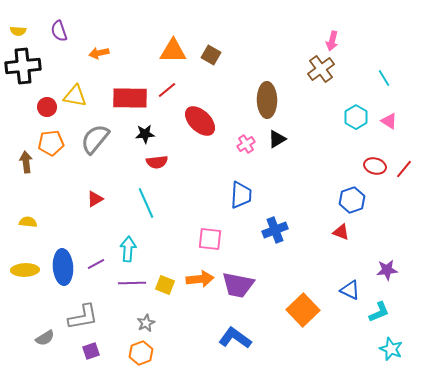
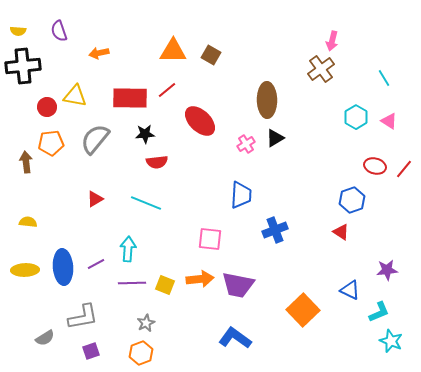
black triangle at (277, 139): moved 2 px left, 1 px up
cyan line at (146, 203): rotated 44 degrees counterclockwise
red triangle at (341, 232): rotated 12 degrees clockwise
cyan star at (391, 349): moved 8 px up
